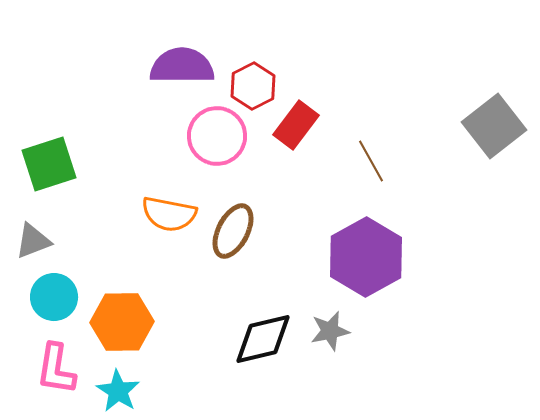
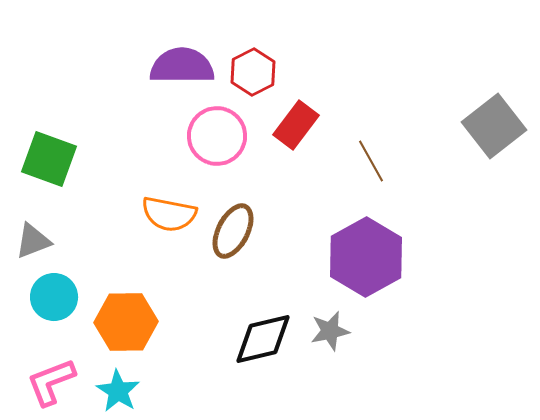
red hexagon: moved 14 px up
green square: moved 5 px up; rotated 38 degrees clockwise
orange hexagon: moved 4 px right
pink L-shape: moved 5 px left, 13 px down; rotated 60 degrees clockwise
